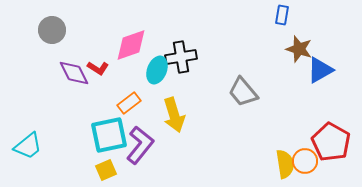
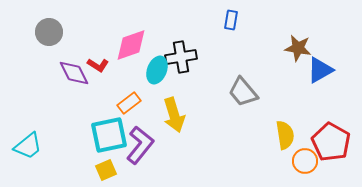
blue rectangle: moved 51 px left, 5 px down
gray circle: moved 3 px left, 2 px down
brown star: moved 1 px left, 1 px up; rotated 8 degrees counterclockwise
red L-shape: moved 3 px up
yellow semicircle: moved 29 px up
